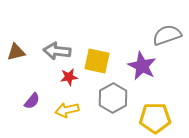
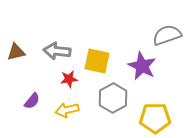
red star: moved 2 px down
